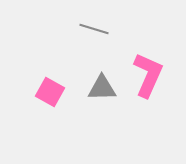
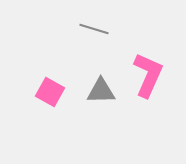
gray triangle: moved 1 px left, 3 px down
